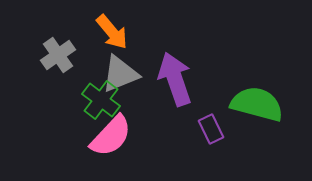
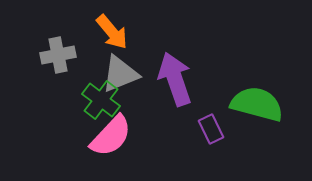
gray cross: rotated 24 degrees clockwise
